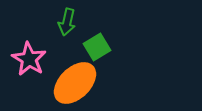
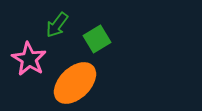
green arrow: moved 10 px left, 3 px down; rotated 24 degrees clockwise
green square: moved 8 px up
